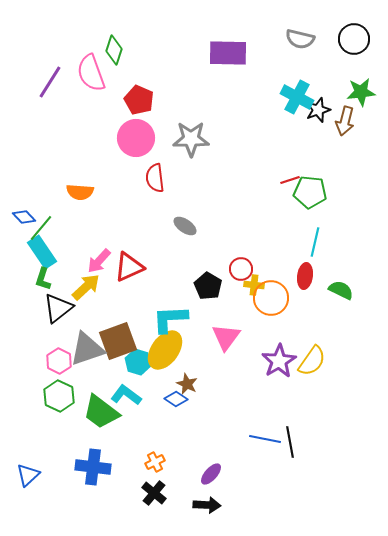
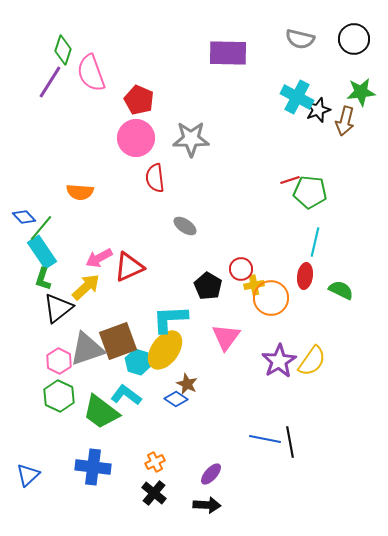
green diamond at (114, 50): moved 51 px left
pink arrow at (99, 261): moved 3 px up; rotated 20 degrees clockwise
yellow cross at (254, 285): rotated 18 degrees counterclockwise
